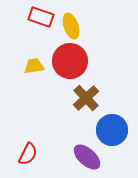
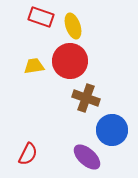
yellow ellipse: moved 2 px right
brown cross: rotated 28 degrees counterclockwise
